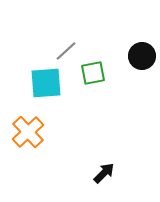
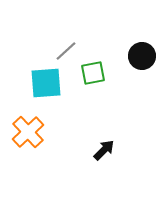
black arrow: moved 23 px up
